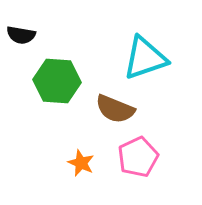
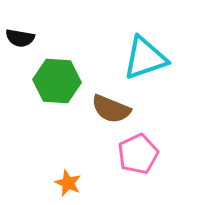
black semicircle: moved 1 px left, 3 px down
brown semicircle: moved 4 px left
pink pentagon: moved 3 px up
orange star: moved 13 px left, 20 px down
